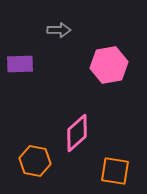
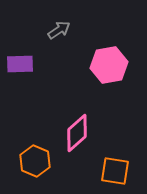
gray arrow: rotated 35 degrees counterclockwise
orange hexagon: rotated 12 degrees clockwise
